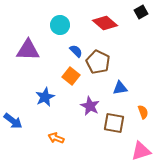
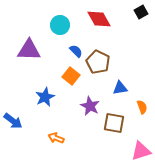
red diamond: moved 6 px left, 4 px up; rotated 20 degrees clockwise
purple triangle: moved 1 px right
orange semicircle: moved 1 px left, 5 px up
